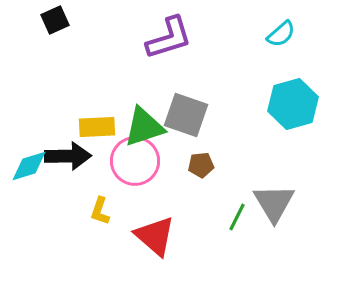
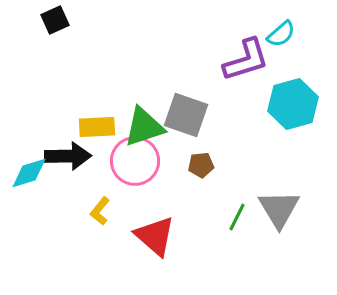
purple L-shape: moved 77 px right, 22 px down
cyan diamond: moved 7 px down
gray triangle: moved 5 px right, 6 px down
yellow L-shape: rotated 20 degrees clockwise
